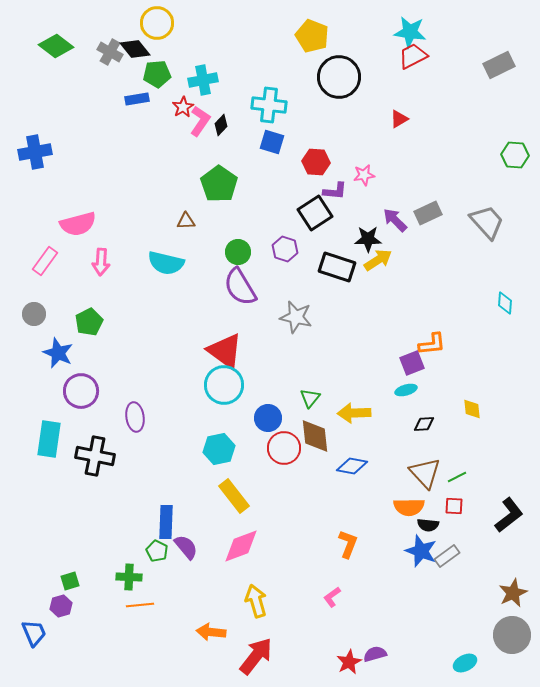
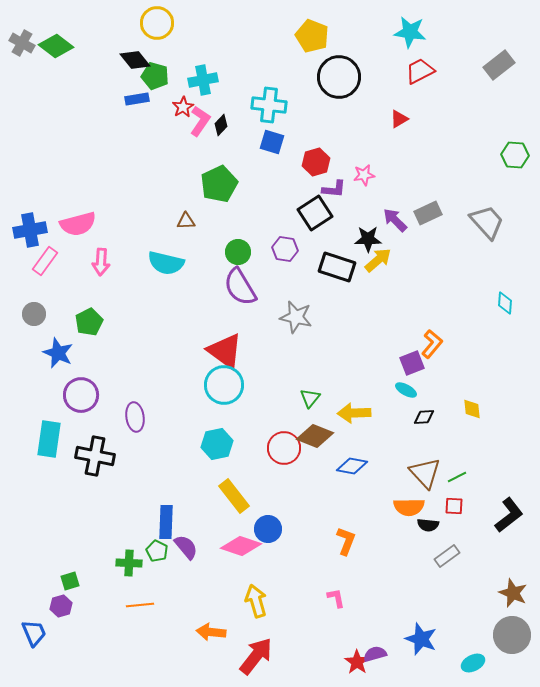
black diamond at (135, 49): moved 11 px down
gray cross at (110, 52): moved 88 px left, 9 px up
red trapezoid at (413, 56): moved 7 px right, 15 px down
gray rectangle at (499, 65): rotated 12 degrees counterclockwise
green pentagon at (157, 74): moved 2 px left, 2 px down; rotated 20 degrees clockwise
blue cross at (35, 152): moved 5 px left, 78 px down
red hexagon at (316, 162): rotated 20 degrees counterclockwise
green pentagon at (219, 184): rotated 12 degrees clockwise
purple L-shape at (335, 191): moved 1 px left, 2 px up
purple hexagon at (285, 249): rotated 10 degrees counterclockwise
yellow arrow at (378, 260): rotated 8 degrees counterclockwise
orange L-shape at (432, 344): rotated 44 degrees counterclockwise
cyan ellipse at (406, 390): rotated 45 degrees clockwise
purple circle at (81, 391): moved 4 px down
blue circle at (268, 418): moved 111 px down
black diamond at (424, 424): moved 7 px up
brown diamond at (315, 436): rotated 63 degrees counterclockwise
cyan hexagon at (219, 449): moved 2 px left, 5 px up
orange L-shape at (348, 544): moved 2 px left, 3 px up
pink diamond at (241, 546): rotated 39 degrees clockwise
blue star at (421, 551): moved 88 px down
green cross at (129, 577): moved 14 px up
brown star at (513, 593): rotated 24 degrees counterclockwise
pink L-shape at (332, 597): moved 4 px right, 1 px down; rotated 115 degrees clockwise
red star at (349, 662): moved 8 px right; rotated 10 degrees counterclockwise
cyan ellipse at (465, 663): moved 8 px right
